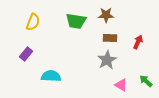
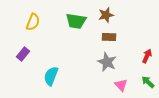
brown star: rotated 14 degrees counterclockwise
brown rectangle: moved 1 px left, 1 px up
red arrow: moved 9 px right, 14 px down
purple rectangle: moved 3 px left
gray star: moved 2 px down; rotated 18 degrees counterclockwise
cyan semicircle: rotated 72 degrees counterclockwise
green arrow: moved 2 px right, 1 px down
pink triangle: rotated 16 degrees clockwise
